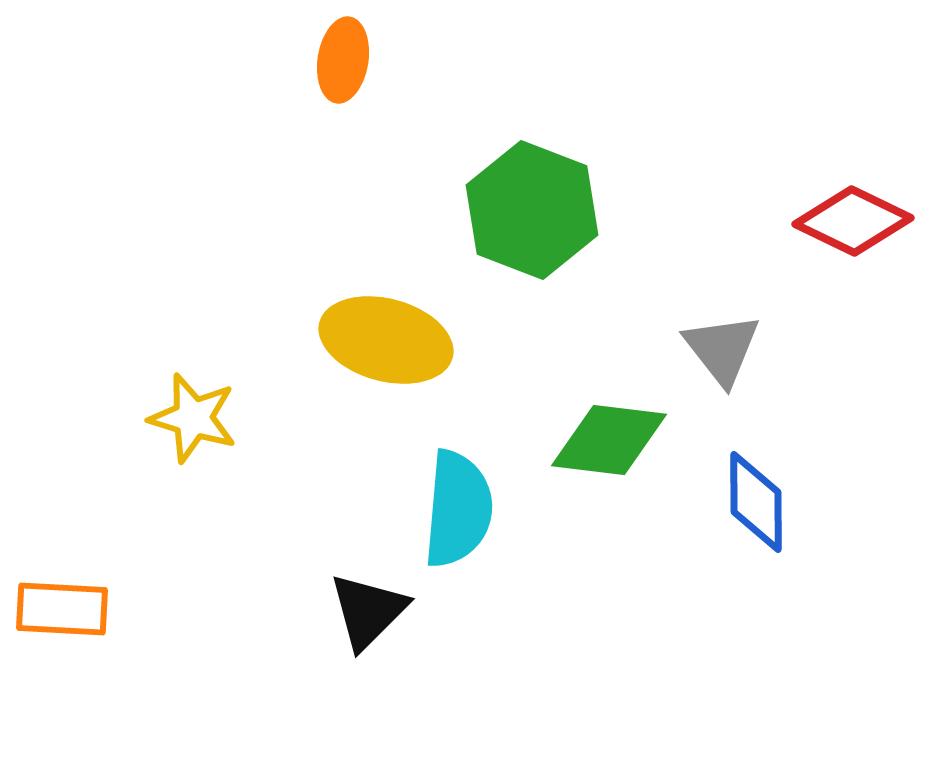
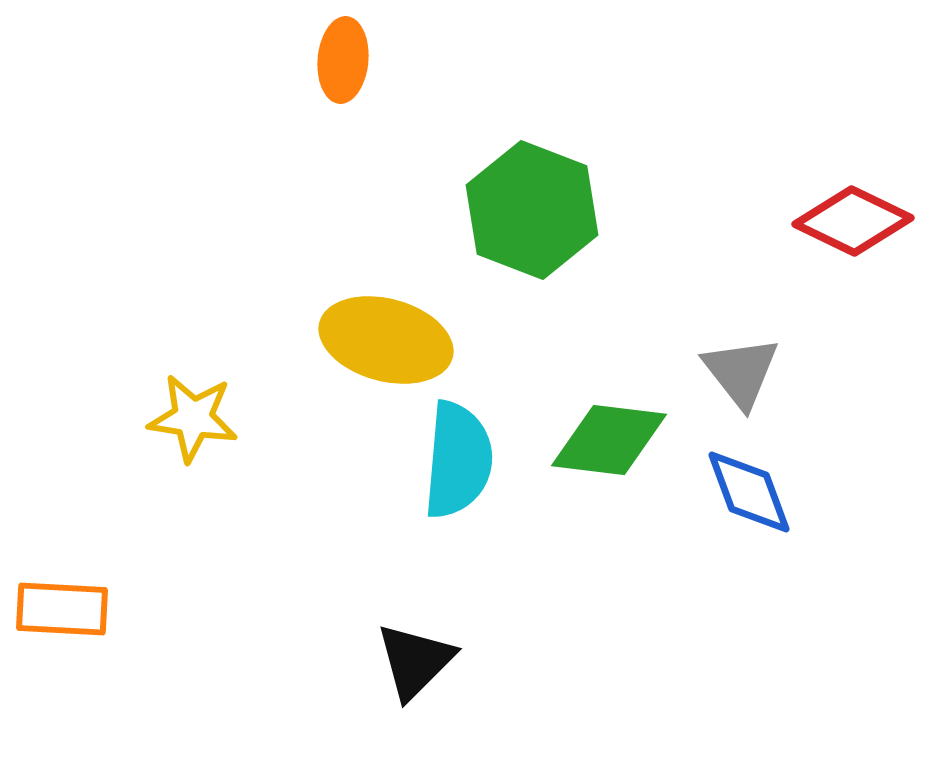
orange ellipse: rotated 4 degrees counterclockwise
gray triangle: moved 19 px right, 23 px down
yellow star: rotated 8 degrees counterclockwise
blue diamond: moved 7 px left, 10 px up; rotated 20 degrees counterclockwise
cyan semicircle: moved 49 px up
black triangle: moved 47 px right, 50 px down
